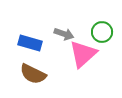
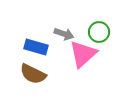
green circle: moved 3 px left
blue rectangle: moved 6 px right, 4 px down
